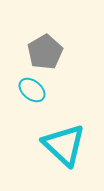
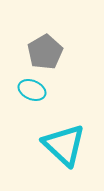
cyan ellipse: rotated 16 degrees counterclockwise
